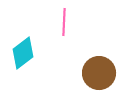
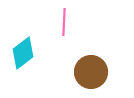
brown circle: moved 8 px left, 1 px up
